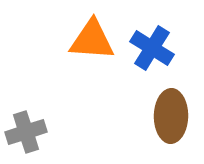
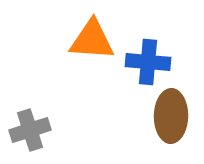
blue cross: moved 4 px left, 14 px down; rotated 27 degrees counterclockwise
gray cross: moved 4 px right, 2 px up
